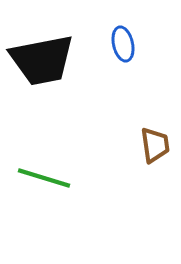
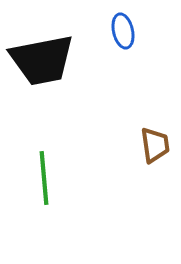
blue ellipse: moved 13 px up
green line: rotated 68 degrees clockwise
